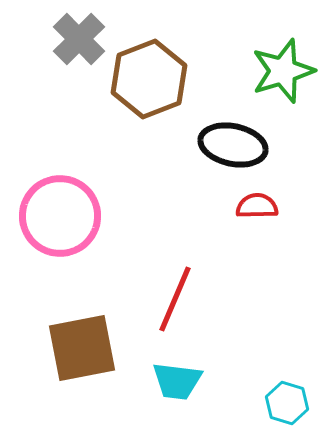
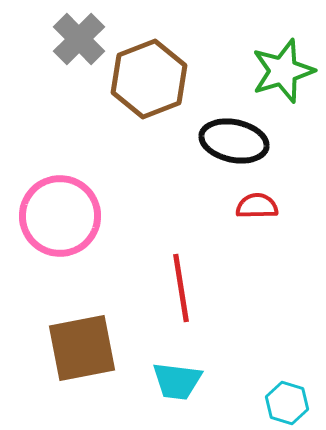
black ellipse: moved 1 px right, 4 px up
red line: moved 6 px right, 11 px up; rotated 32 degrees counterclockwise
